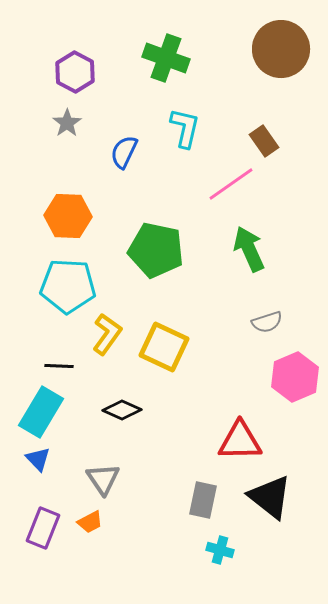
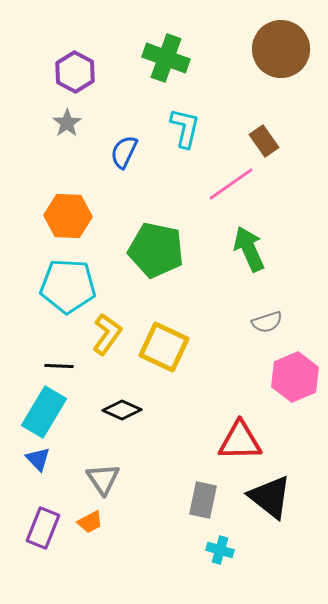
cyan rectangle: moved 3 px right
